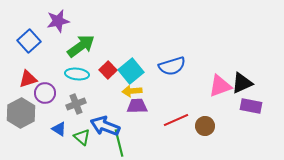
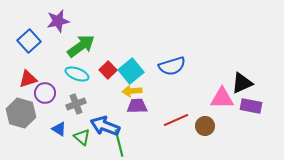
cyan ellipse: rotated 15 degrees clockwise
pink triangle: moved 2 px right, 12 px down; rotated 20 degrees clockwise
gray hexagon: rotated 16 degrees counterclockwise
